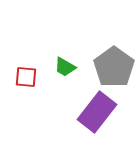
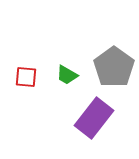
green trapezoid: moved 2 px right, 8 px down
purple rectangle: moved 3 px left, 6 px down
